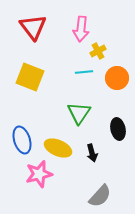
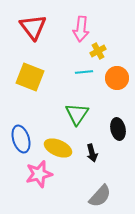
green triangle: moved 2 px left, 1 px down
blue ellipse: moved 1 px left, 1 px up
